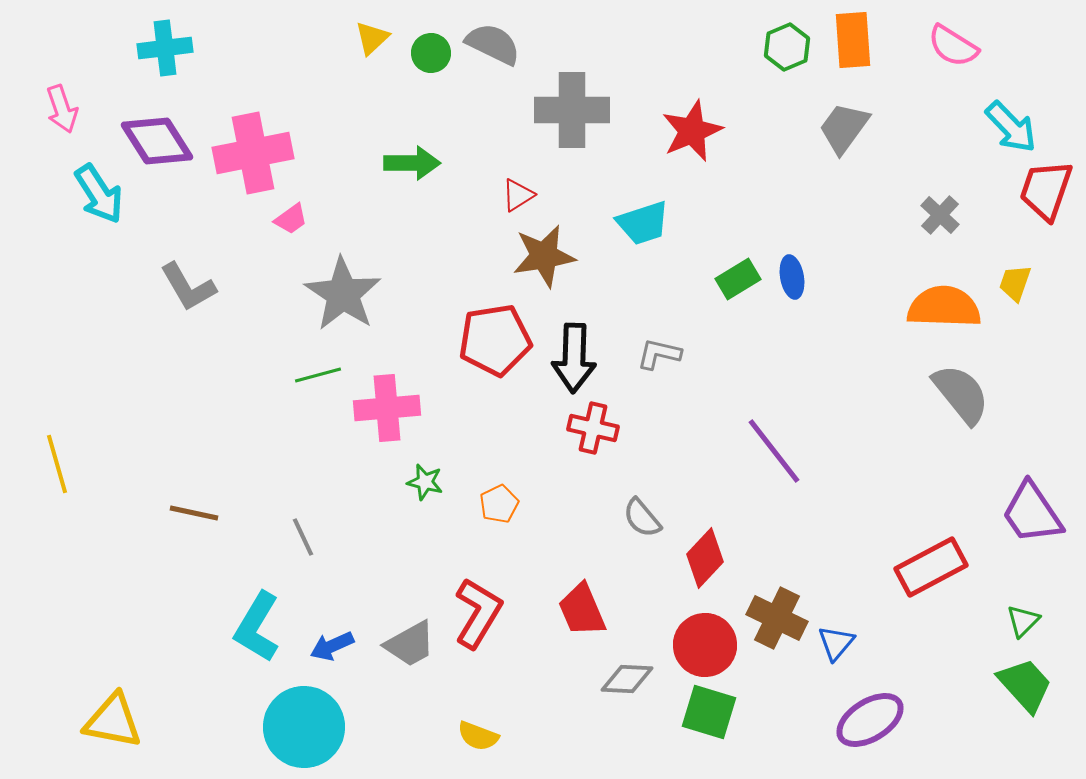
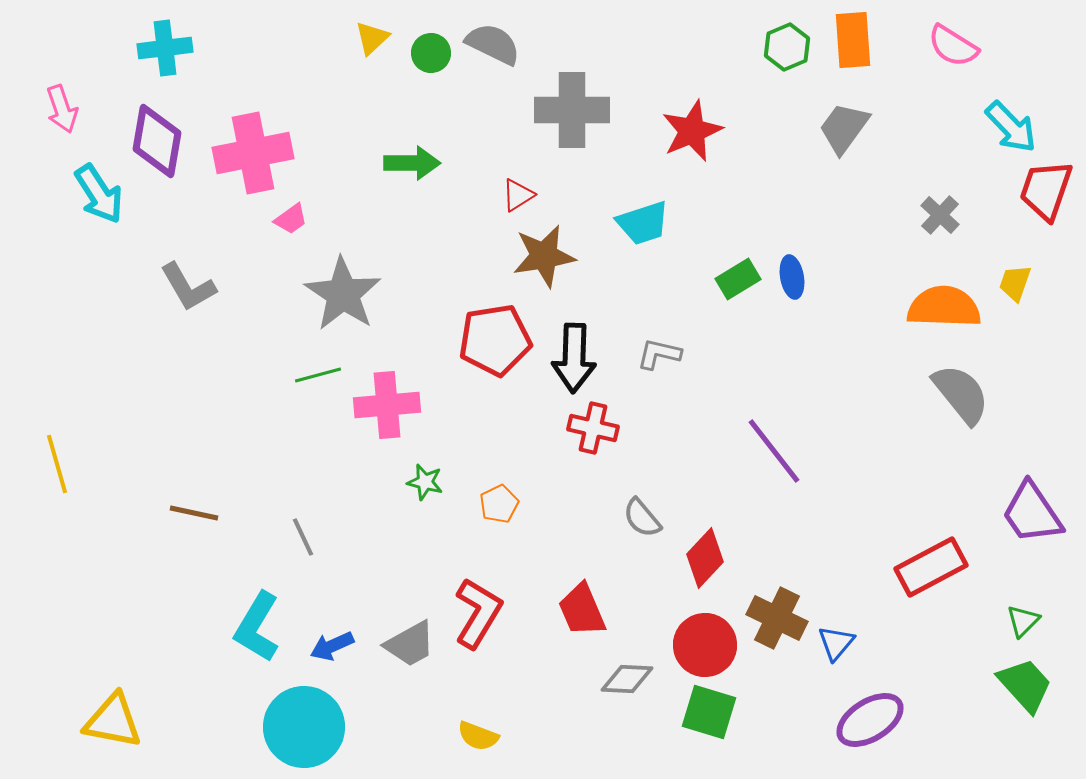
purple diamond at (157, 141): rotated 42 degrees clockwise
pink cross at (387, 408): moved 3 px up
